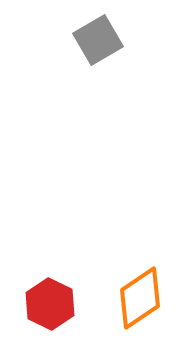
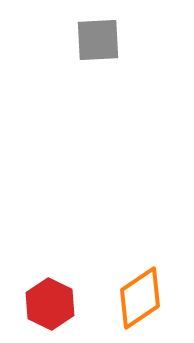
gray square: rotated 27 degrees clockwise
